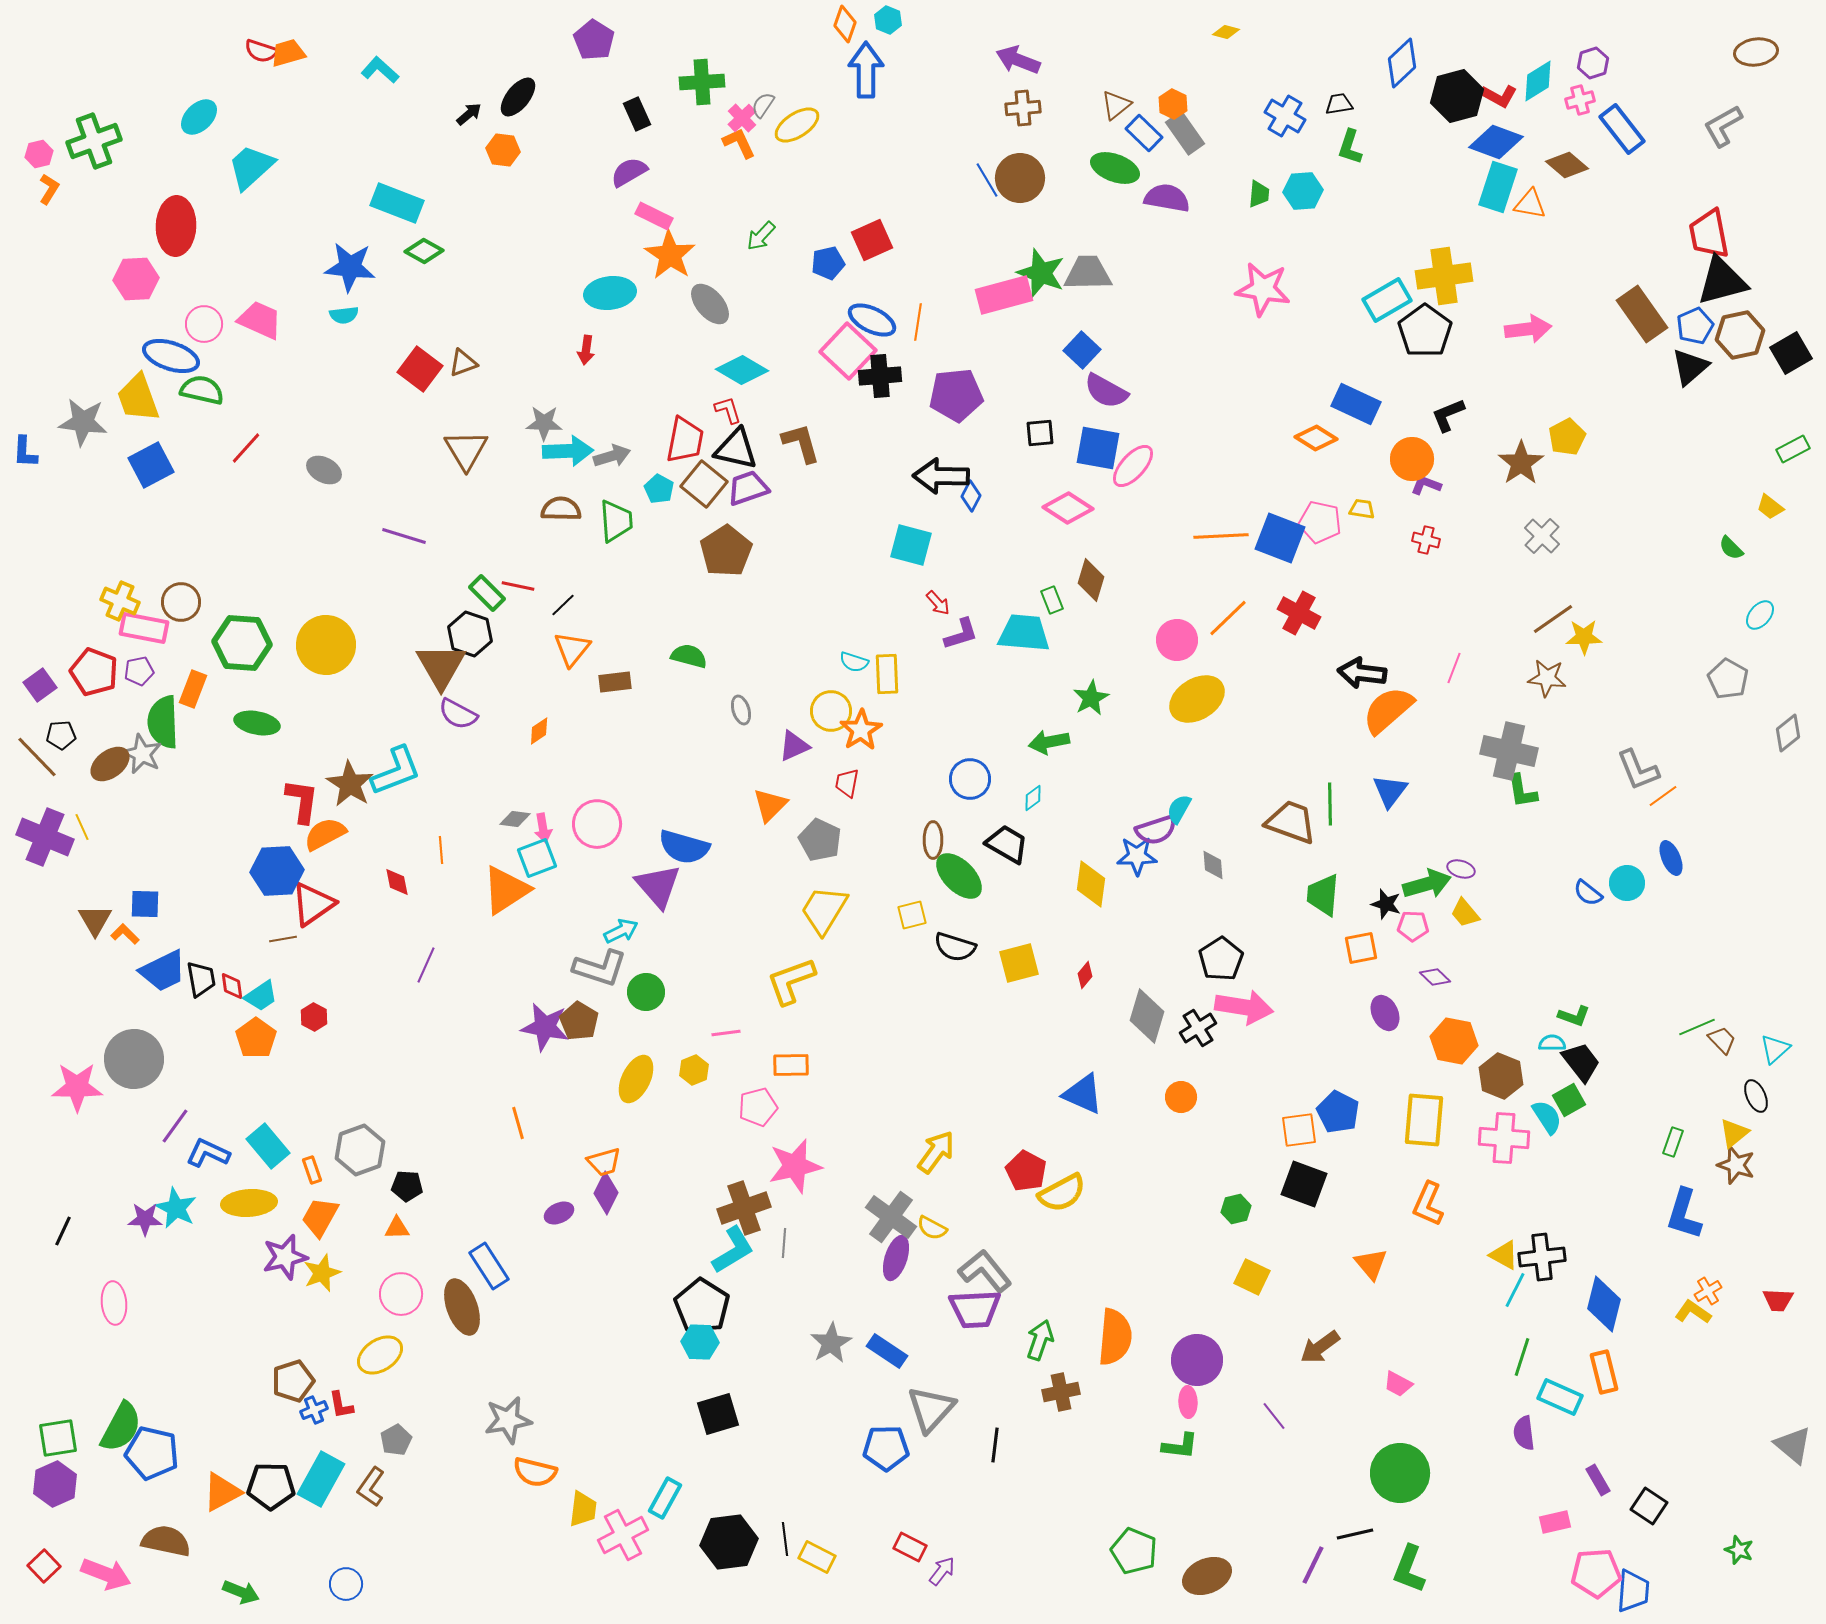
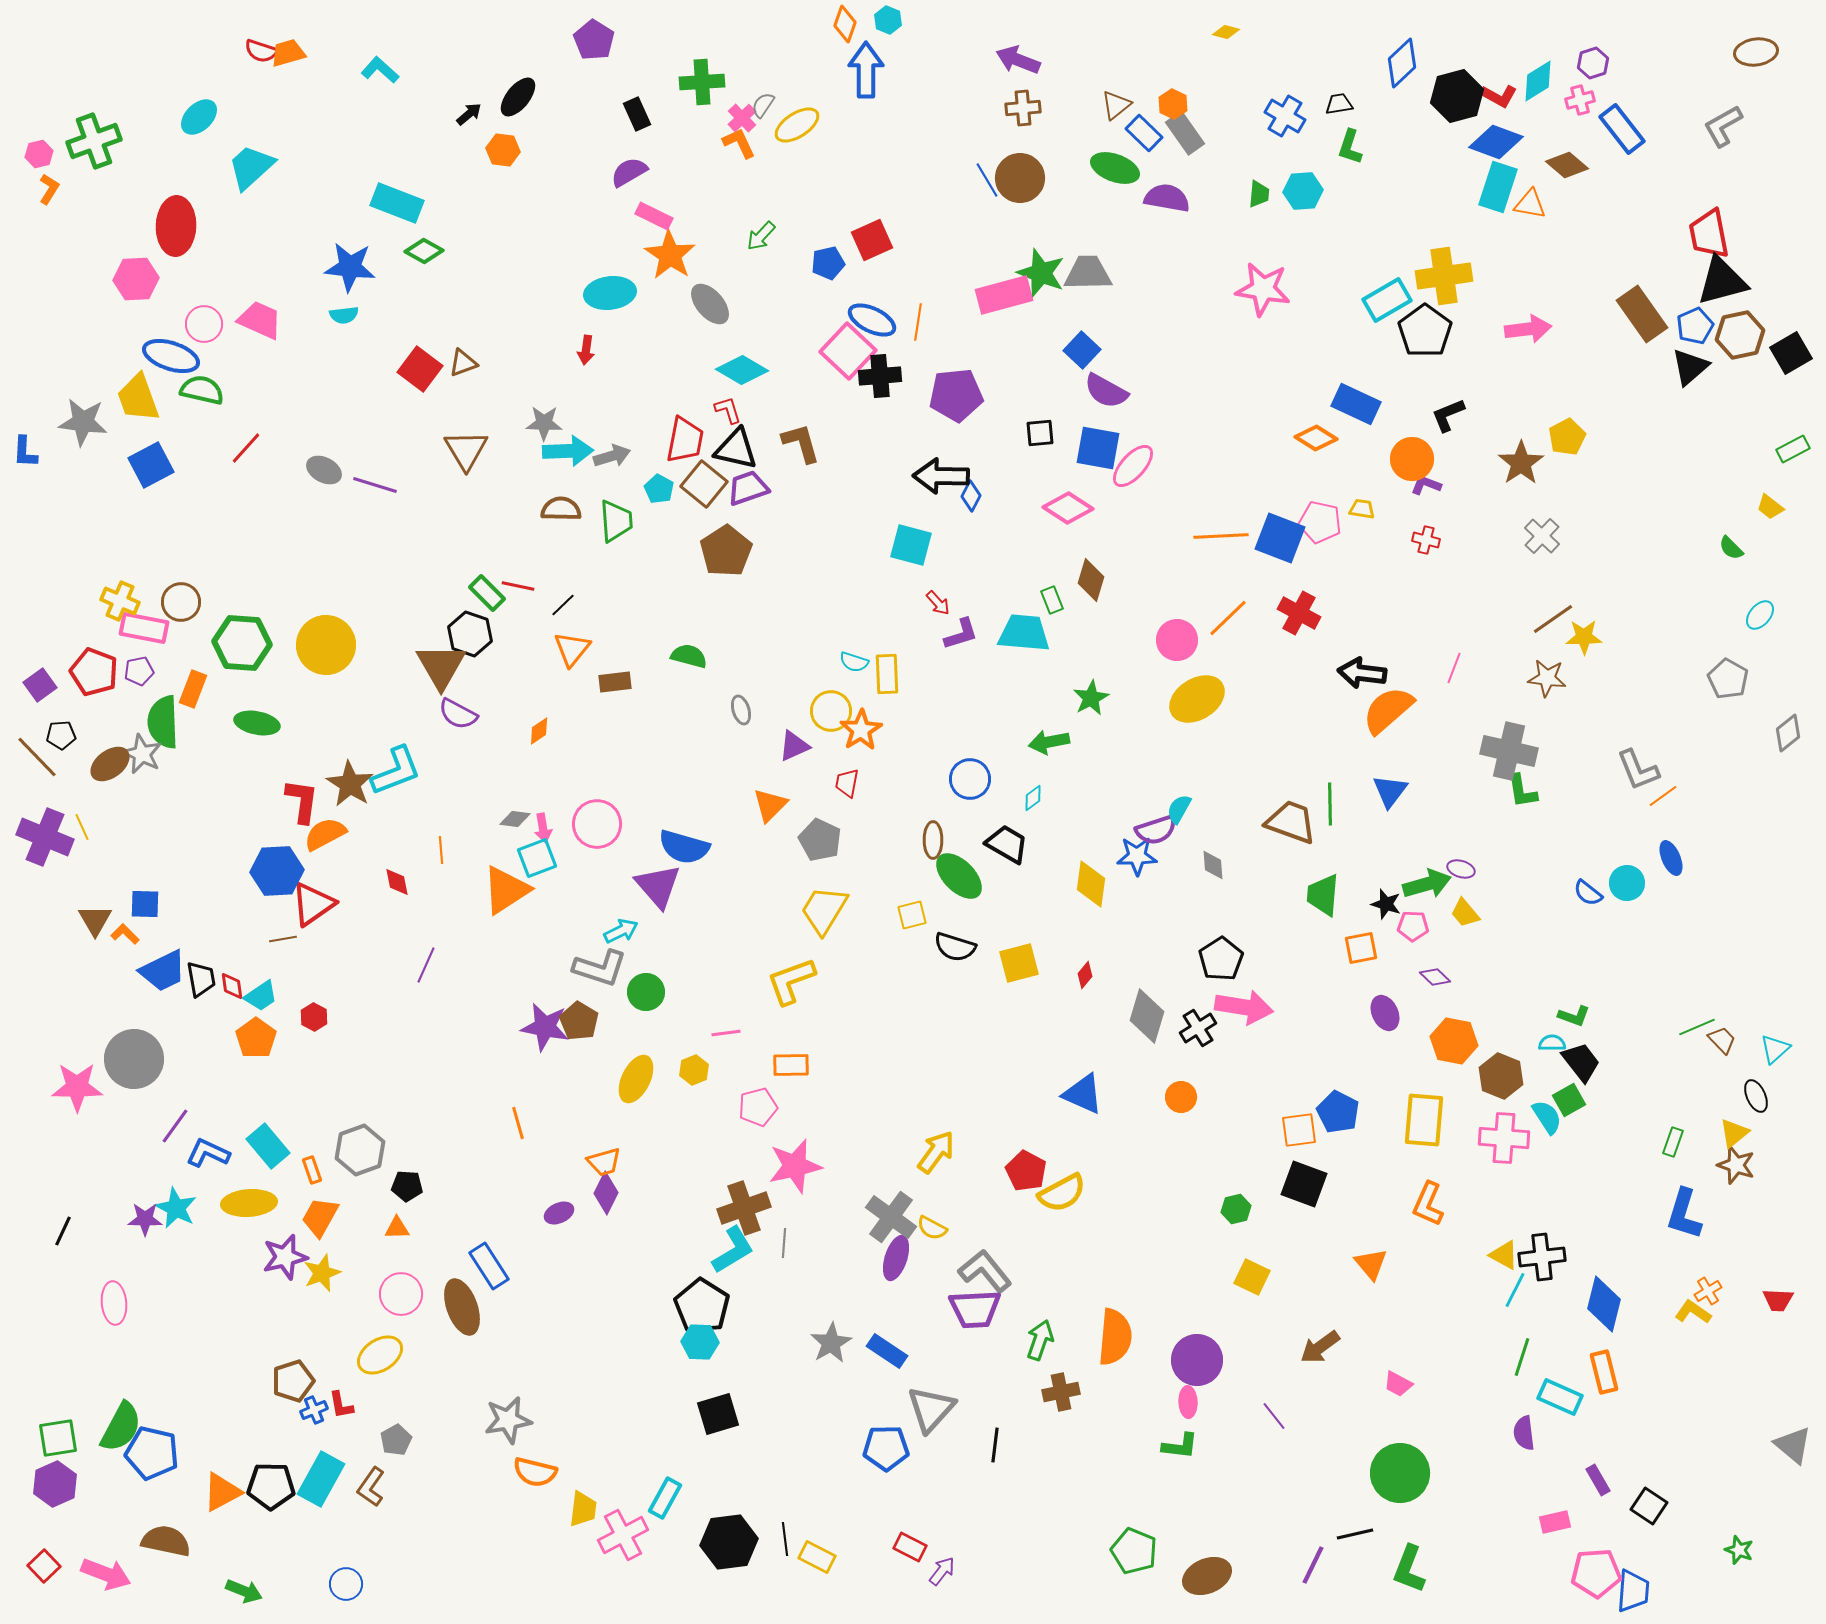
purple line at (404, 536): moved 29 px left, 51 px up
green arrow at (241, 1592): moved 3 px right, 1 px up
